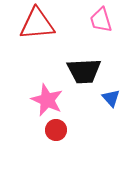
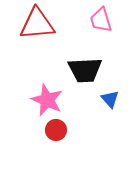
black trapezoid: moved 1 px right, 1 px up
blue triangle: moved 1 px left, 1 px down
